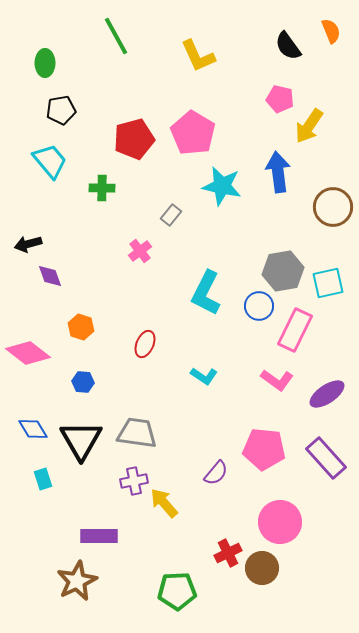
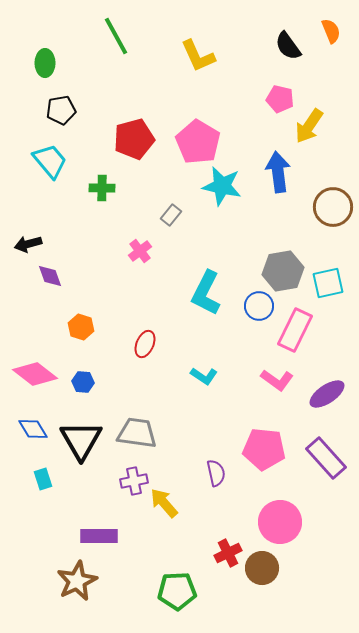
pink pentagon at (193, 133): moved 5 px right, 9 px down
pink diamond at (28, 353): moved 7 px right, 21 px down
purple semicircle at (216, 473): rotated 52 degrees counterclockwise
